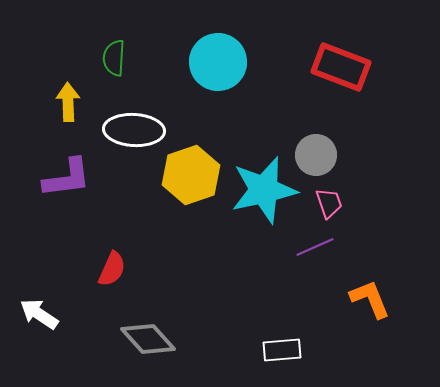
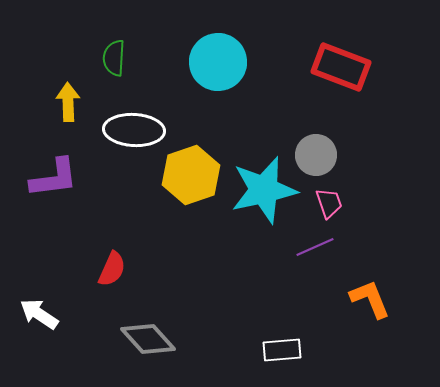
purple L-shape: moved 13 px left
